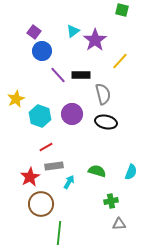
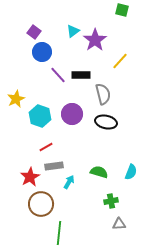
blue circle: moved 1 px down
green semicircle: moved 2 px right, 1 px down
